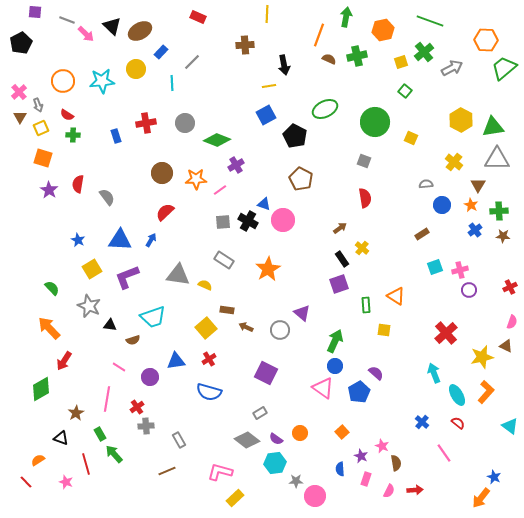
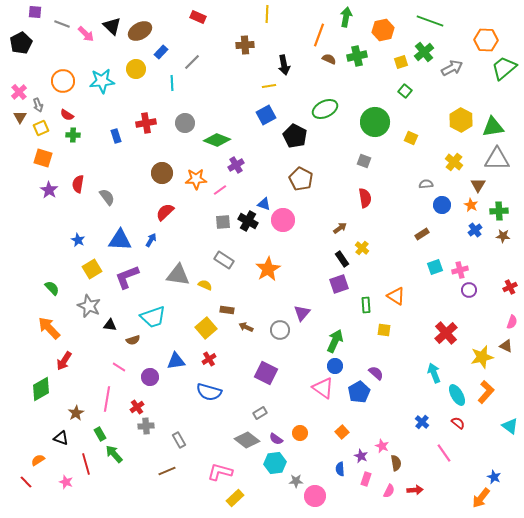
gray line at (67, 20): moved 5 px left, 4 px down
purple triangle at (302, 313): rotated 30 degrees clockwise
